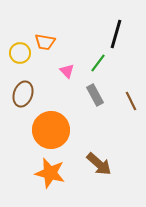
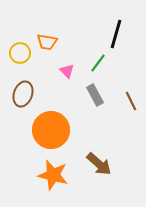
orange trapezoid: moved 2 px right
orange star: moved 3 px right, 2 px down
